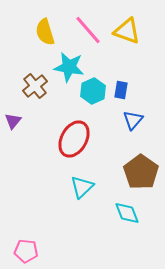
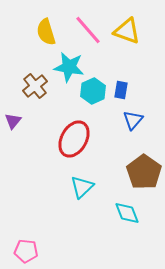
yellow semicircle: moved 1 px right
brown pentagon: moved 3 px right
